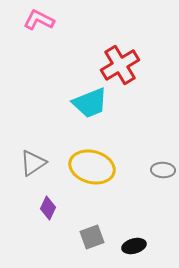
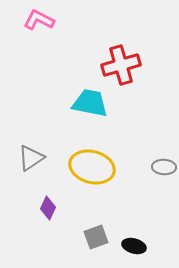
red cross: moved 1 px right; rotated 15 degrees clockwise
cyan trapezoid: rotated 147 degrees counterclockwise
gray triangle: moved 2 px left, 5 px up
gray ellipse: moved 1 px right, 3 px up
gray square: moved 4 px right
black ellipse: rotated 30 degrees clockwise
